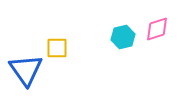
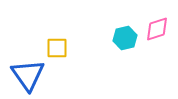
cyan hexagon: moved 2 px right, 1 px down
blue triangle: moved 2 px right, 5 px down
